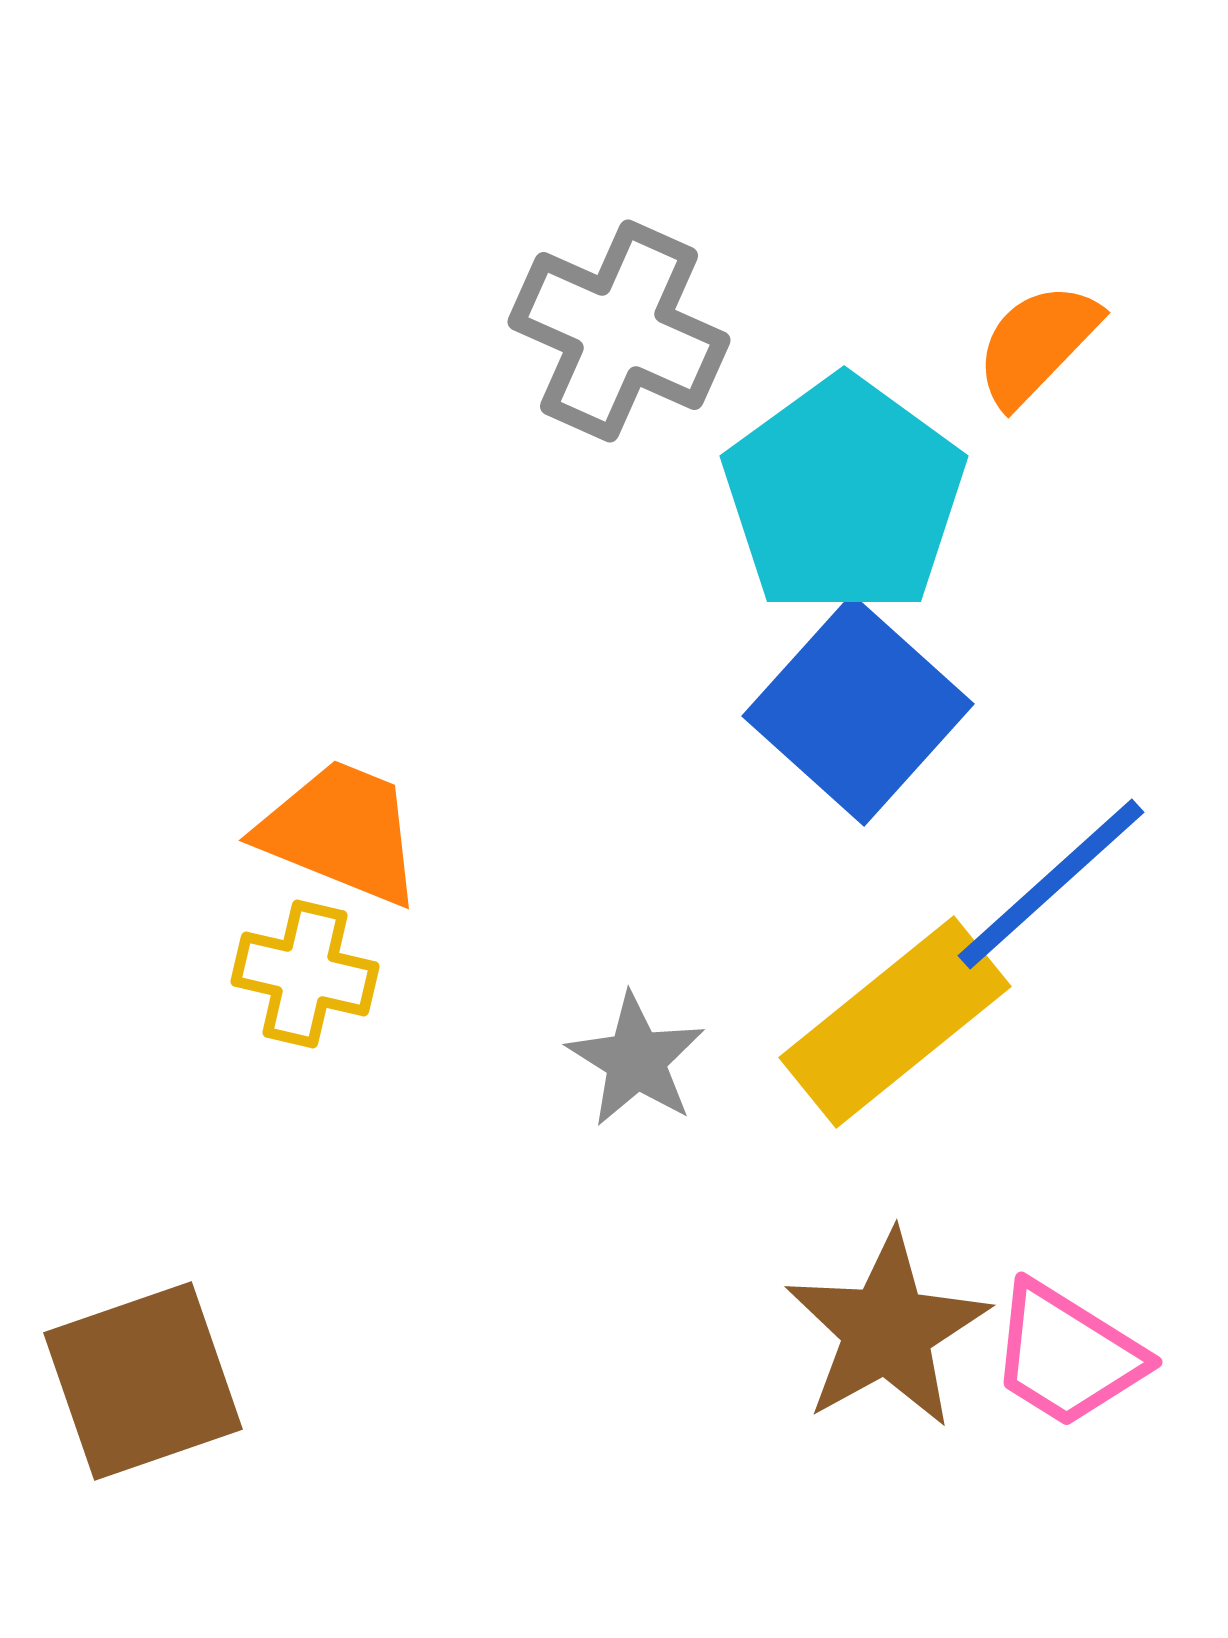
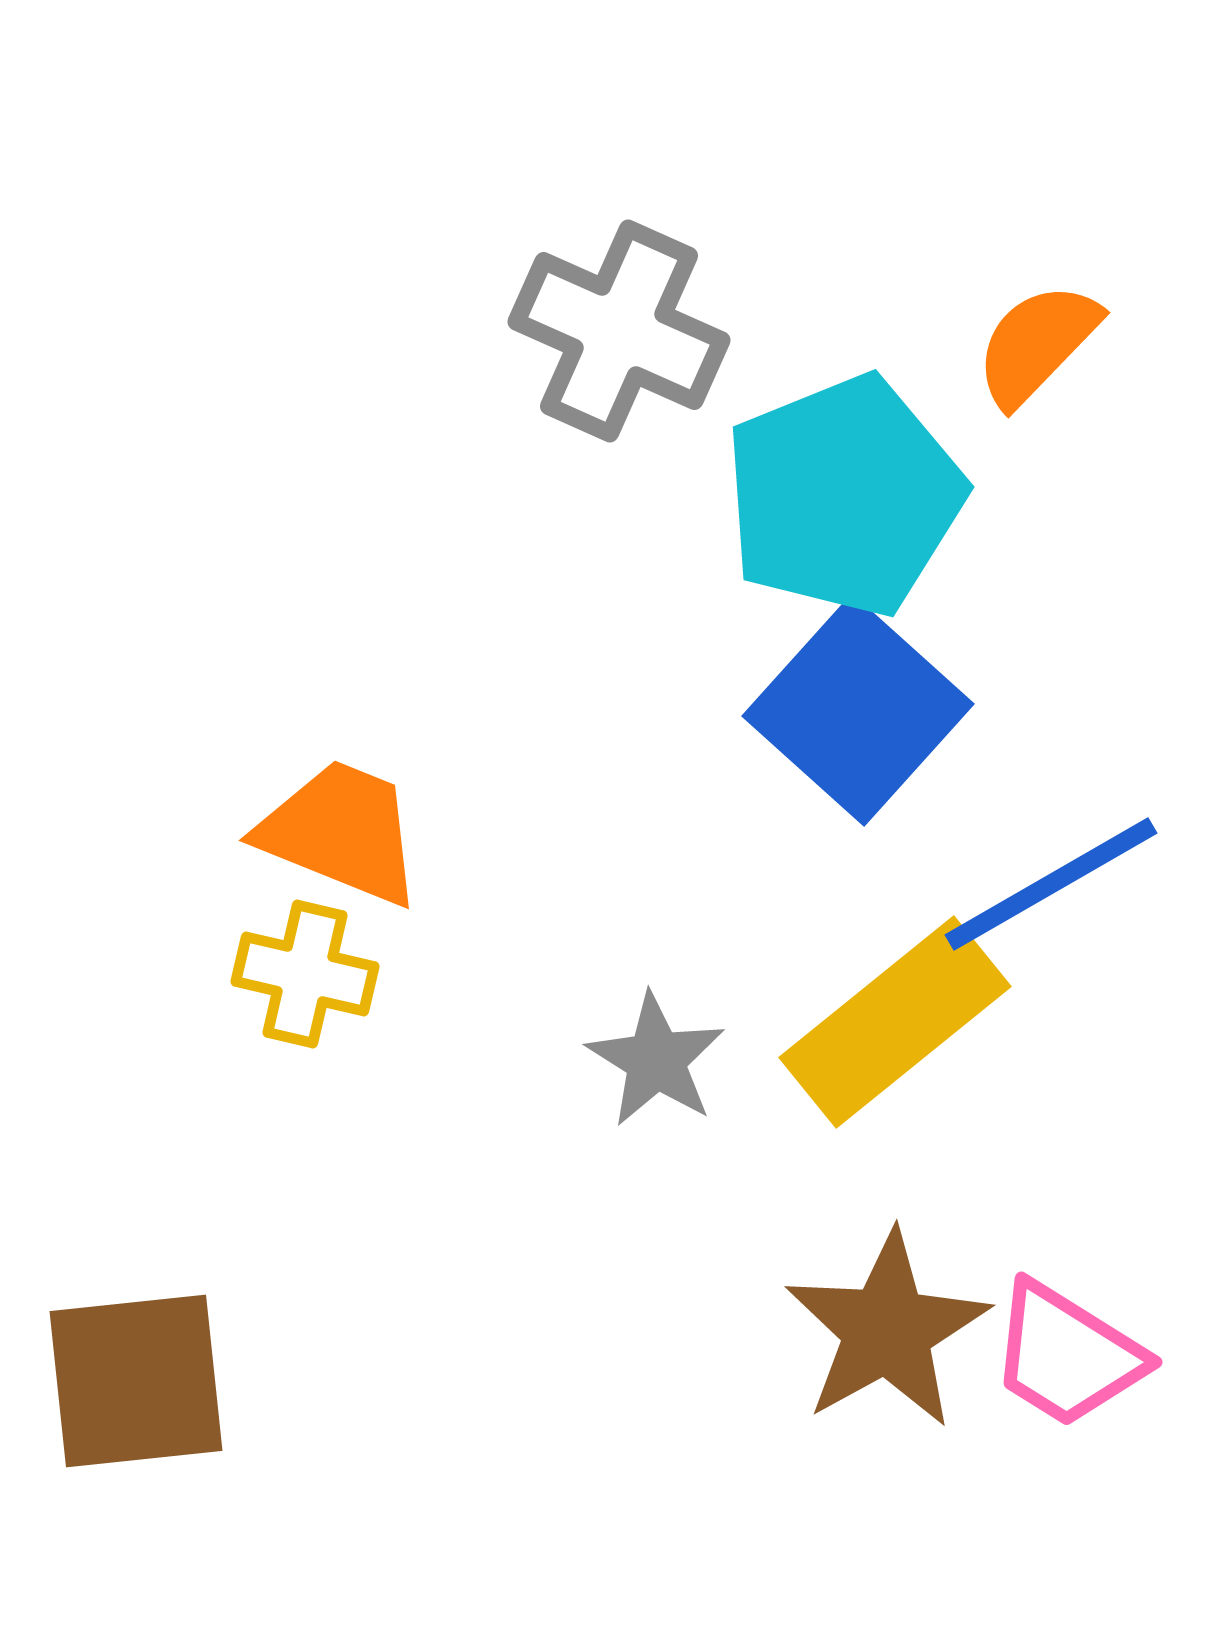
cyan pentagon: rotated 14 degrees clockwise
blue line: rotated 12 degrees clockwise
gray star: moved 20 px right
brown square: moved 7 px left; rotated 13 degrees clockwise
